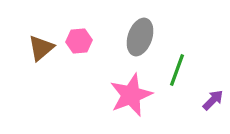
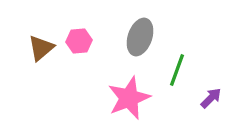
pink star: moved 2 px left, 3 px down
purple arrow: moved 2 px left, 2 px up
